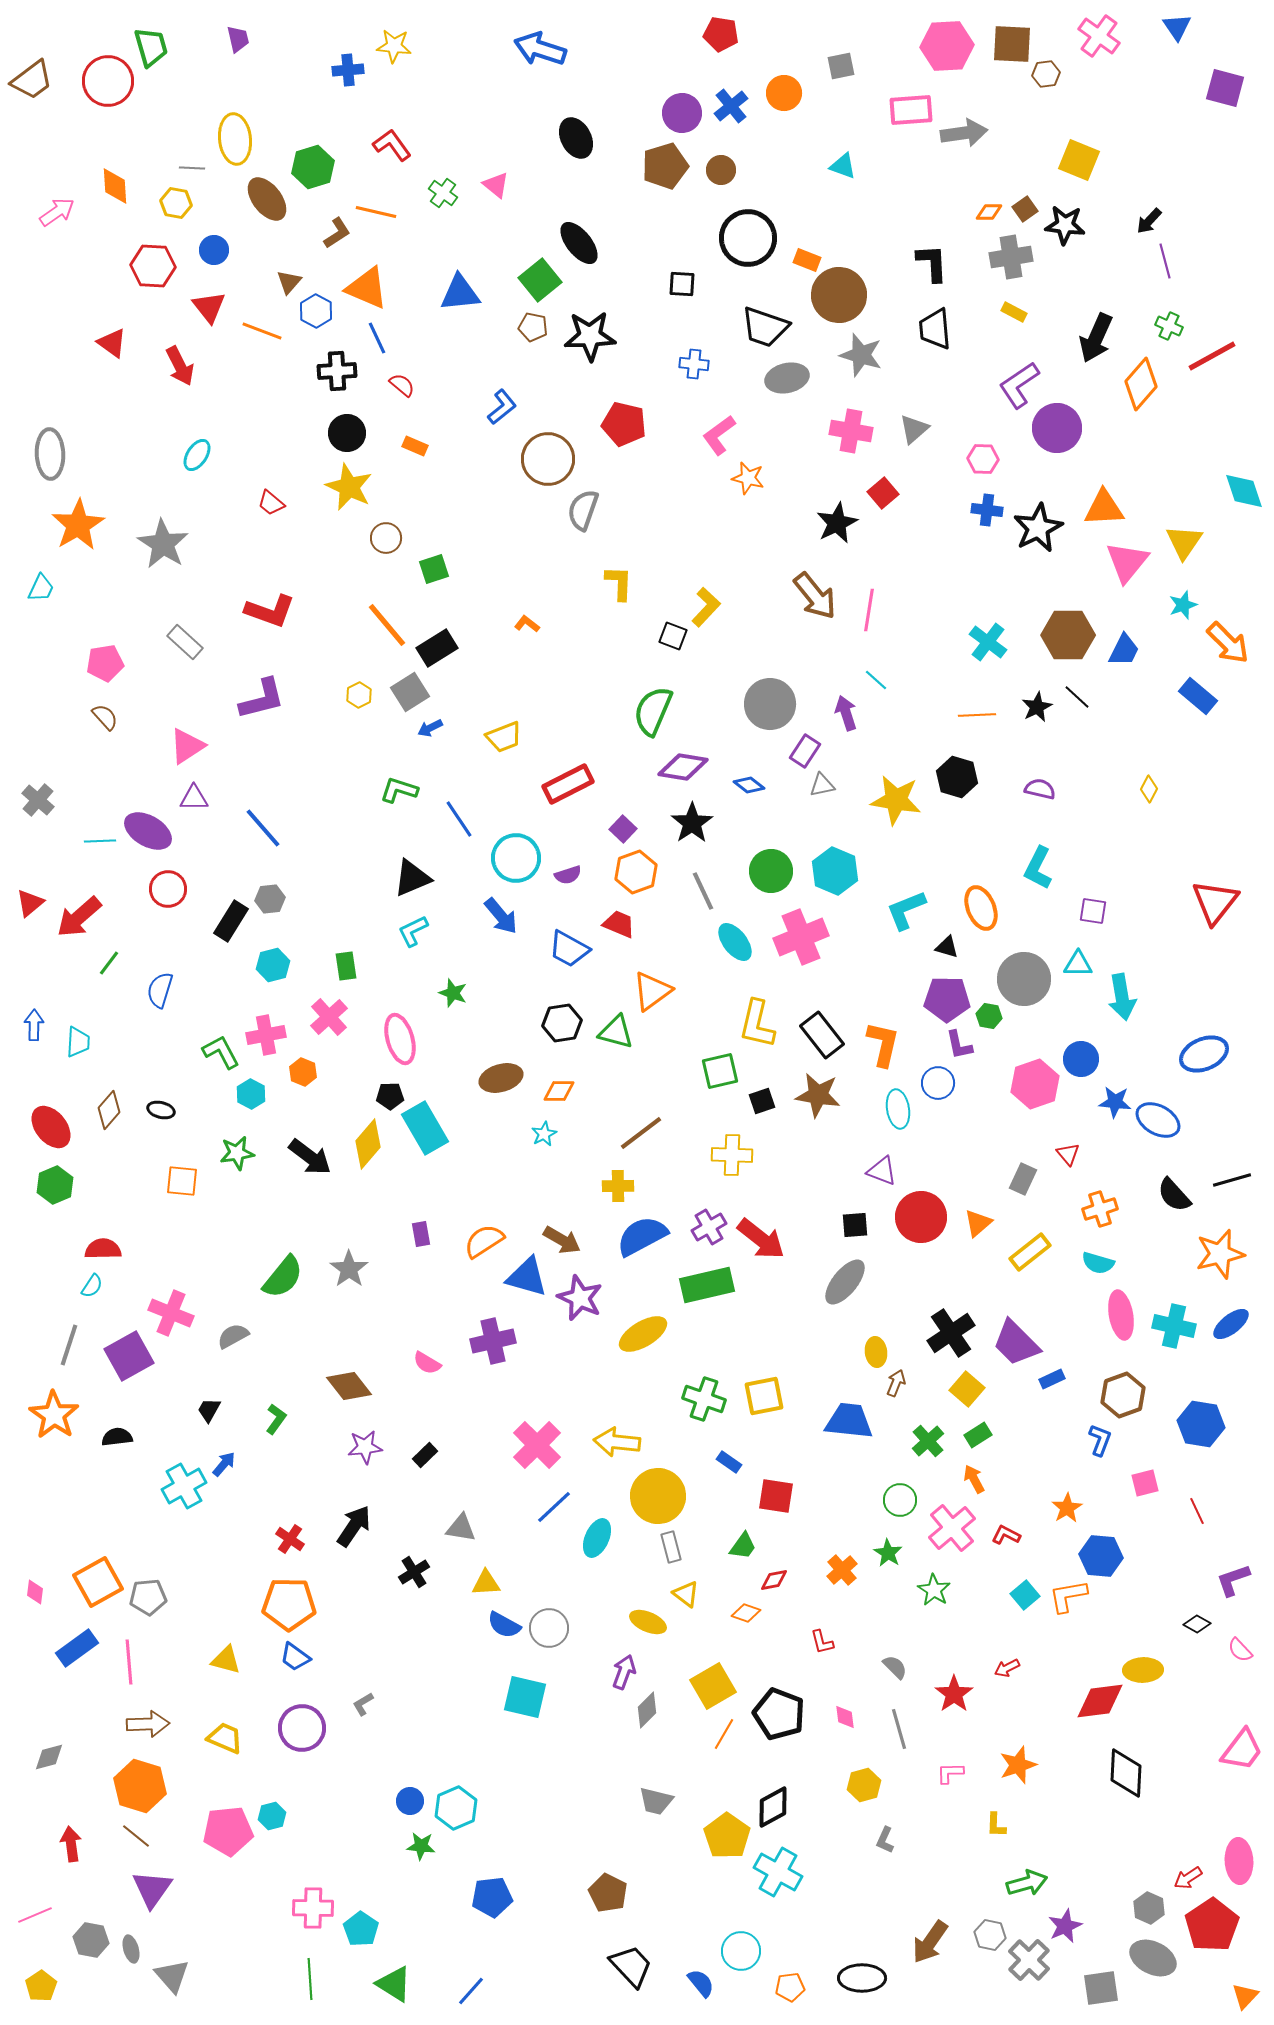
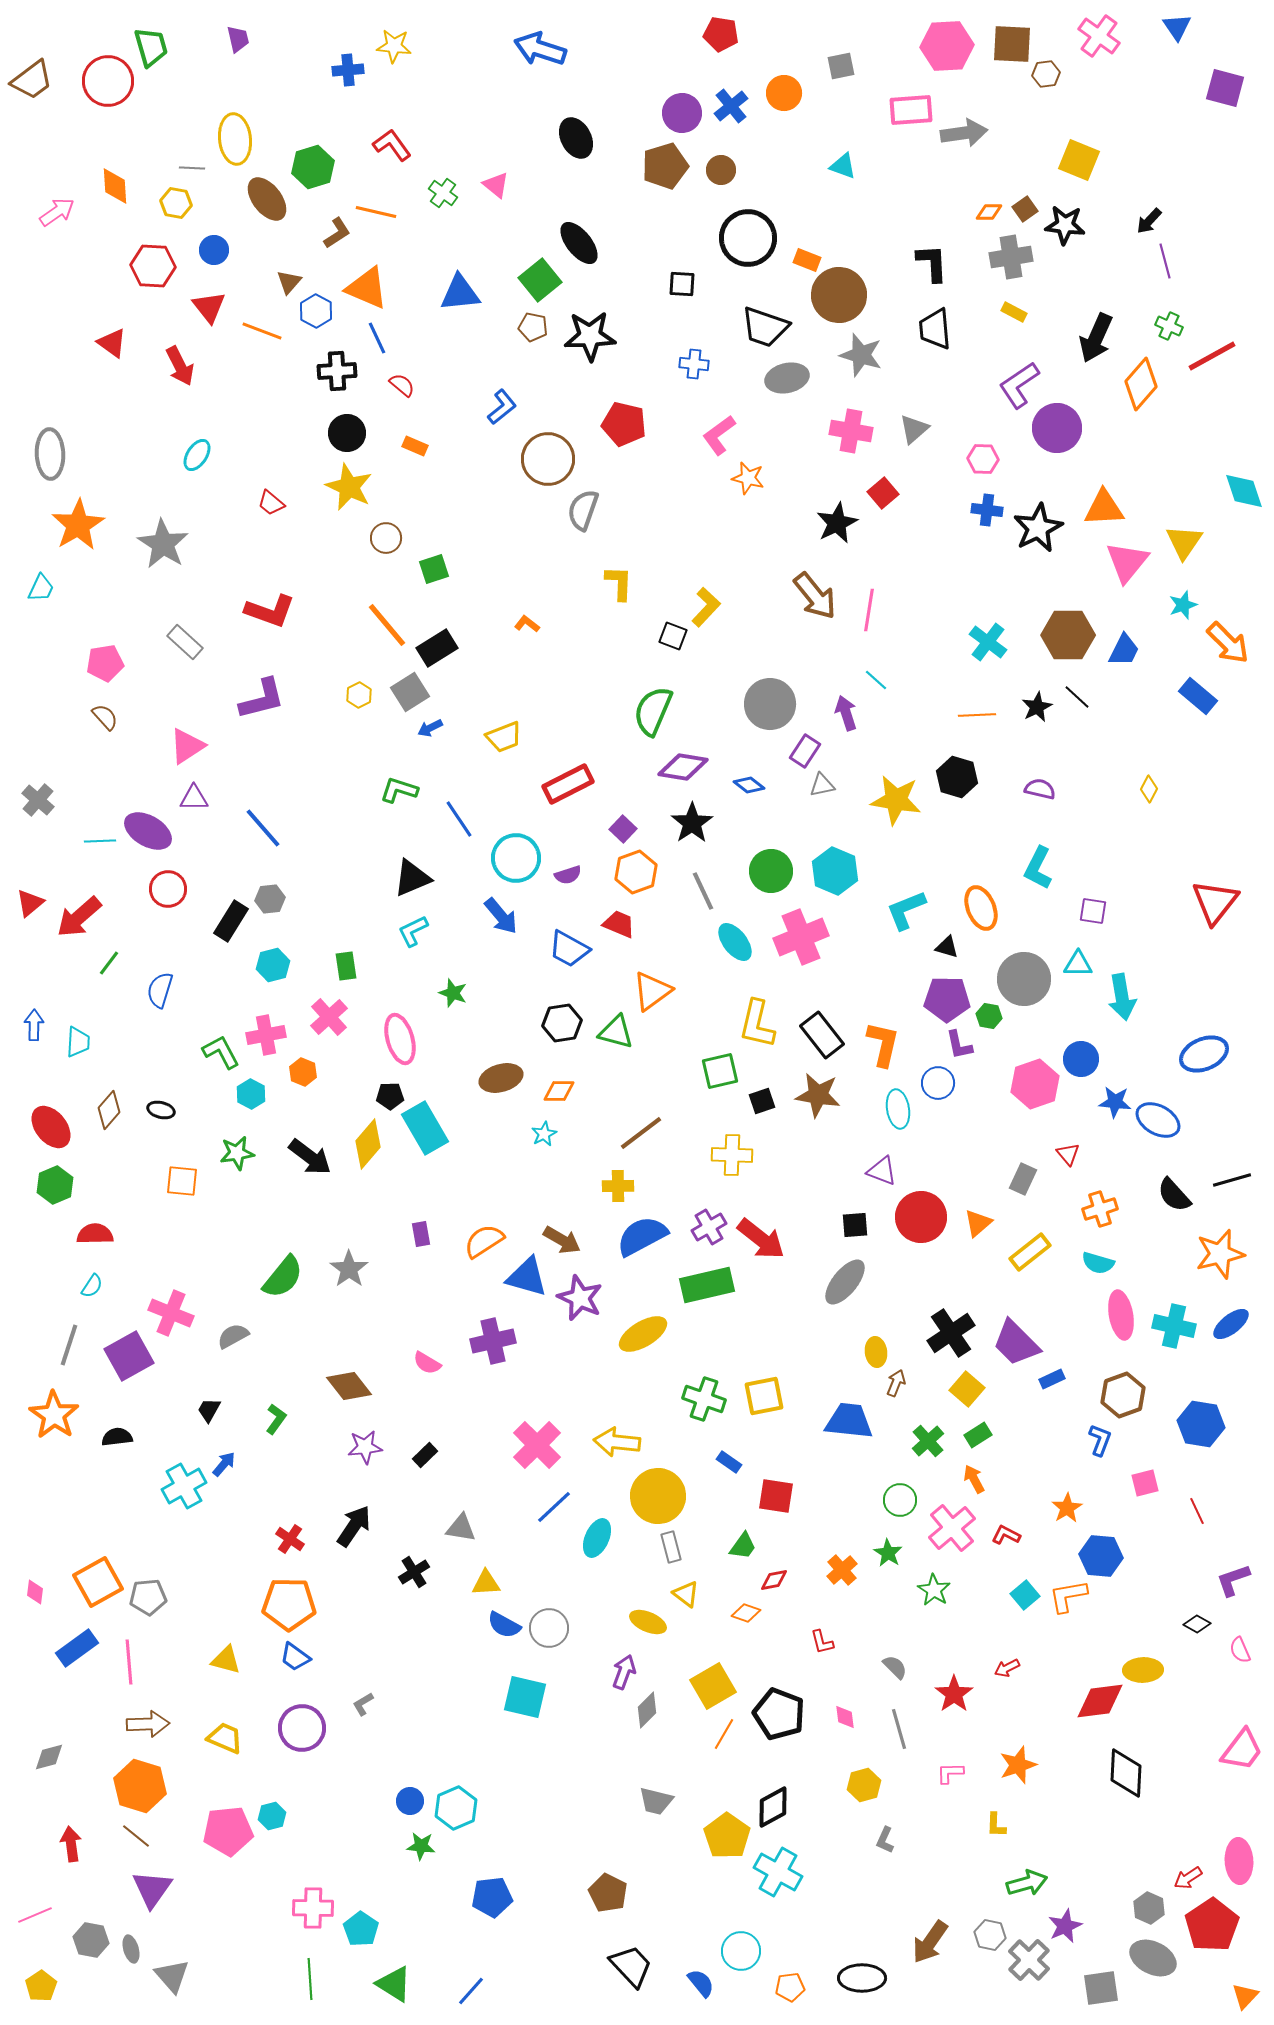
red semicircle at (103, 1249): moved 8 px left, 15 px up
pink semicircle at (1240, 1650): rotated 20 degrees clockwise
